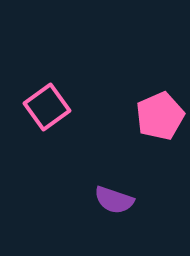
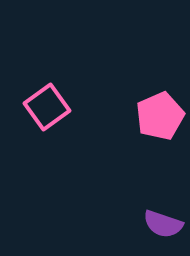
purple semicircle: moved 49 px right, 24 px down
